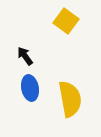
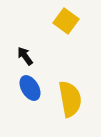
blue ellipse: rotated 20 degrees counterclockwise
